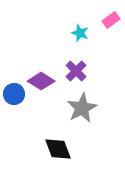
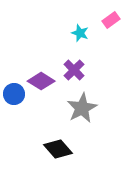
purple cross: moved 2 px left, 1 px up
black diamond: rotated 20 degrees counterclockwise
